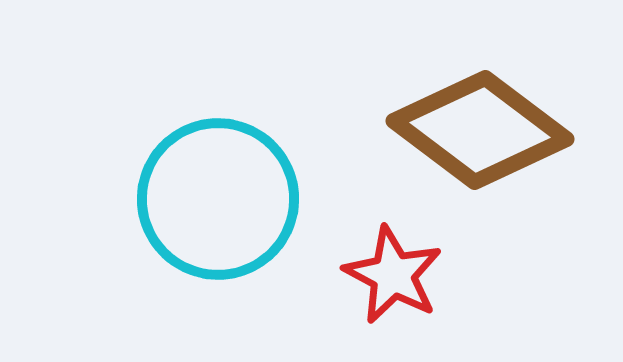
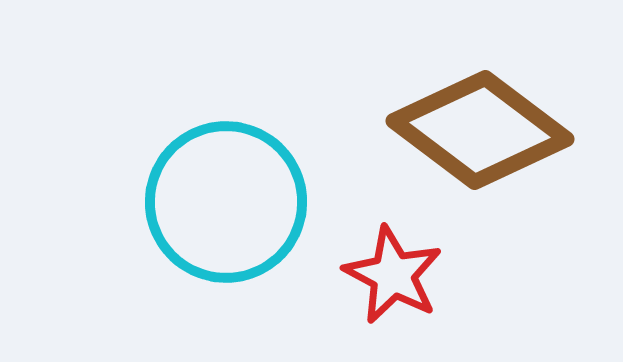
cyan circle: moved 8 px right, 3 px down
